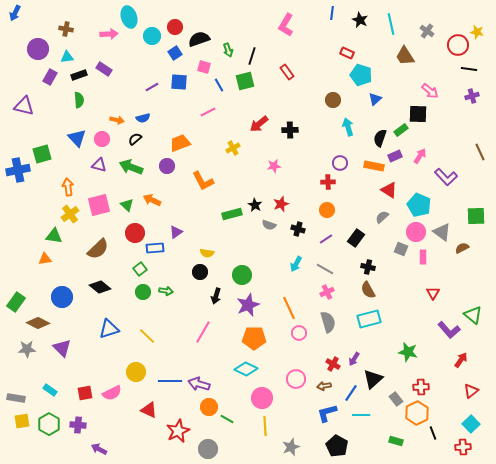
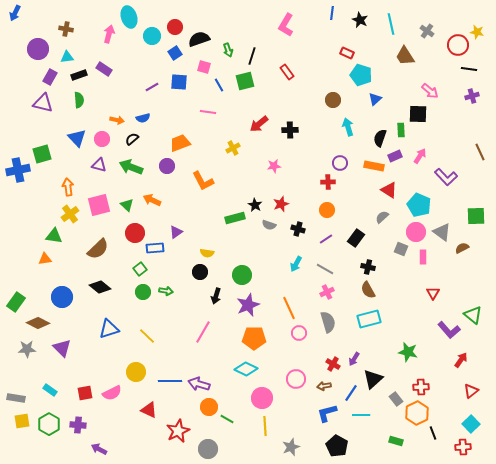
pink arrow at (109, 34): rotated 72 degrees counterclockwise
purple triangle at (24, 106): moved 19 px right, 3 px up
pink line at (208, 112): rotated 35 degrees clockwise
green rectangle at (401, 130): rotated 56 degrees counterclockwise
black semicircle at (135, 139): moved 3 px left
green rectangle at (232, 214): moved 3 px right, 4 px down
